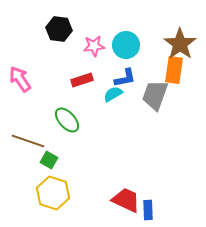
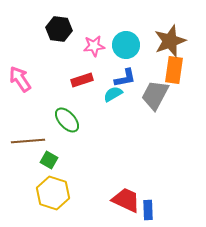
brown star: moved 10 px left, 3 px up; rotated 16 degrees clockwise
gray trapezoid: rotated 8 degrees clockwise
brown line: rotated 24 degrees counterclockwise
